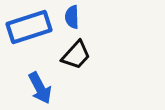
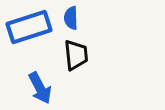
blue semicircle: moved 1 px left, 1 px down
black trapezoid: rotated 48 degrees counterclockwise
